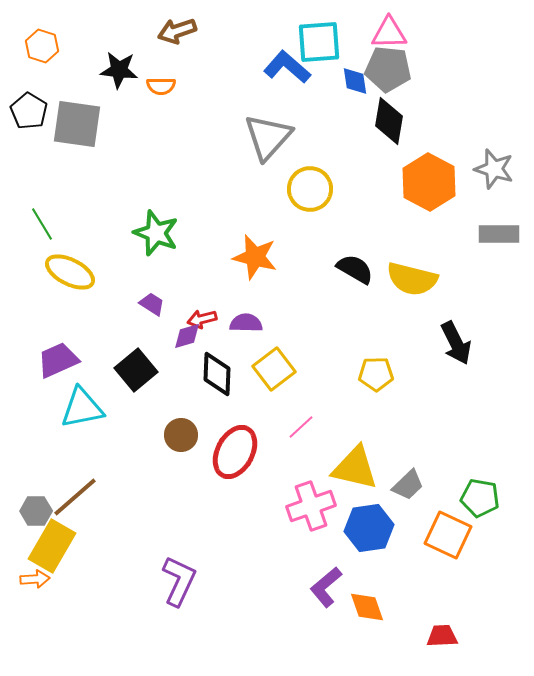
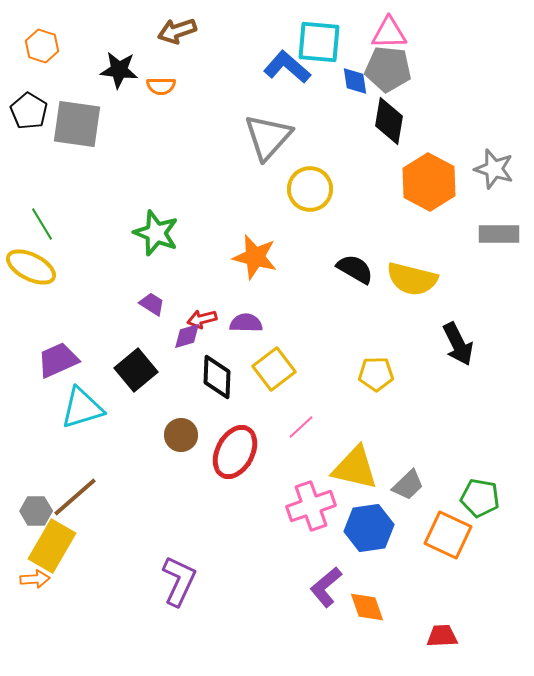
cyan square at (319, 42): rotated 9 degrees clockwise
yellow ellipse at (70, 272): moved 39 px left, 5 px up
black arrow at (456, 343): moved 2 px right, 1 px down
black diamond at (217, 374): moved 3 px down
cyan triangle at (82, 408): rotated 6 degrees counterclockwise
